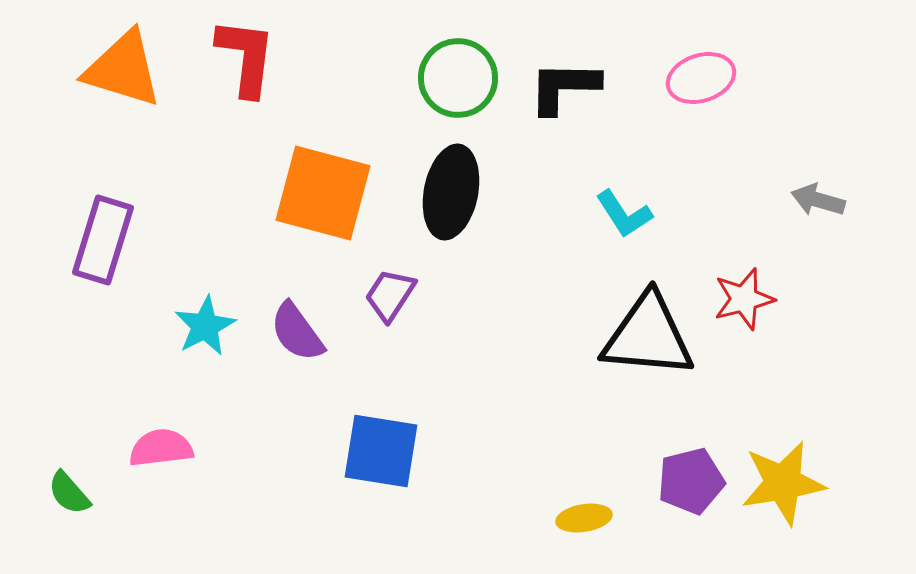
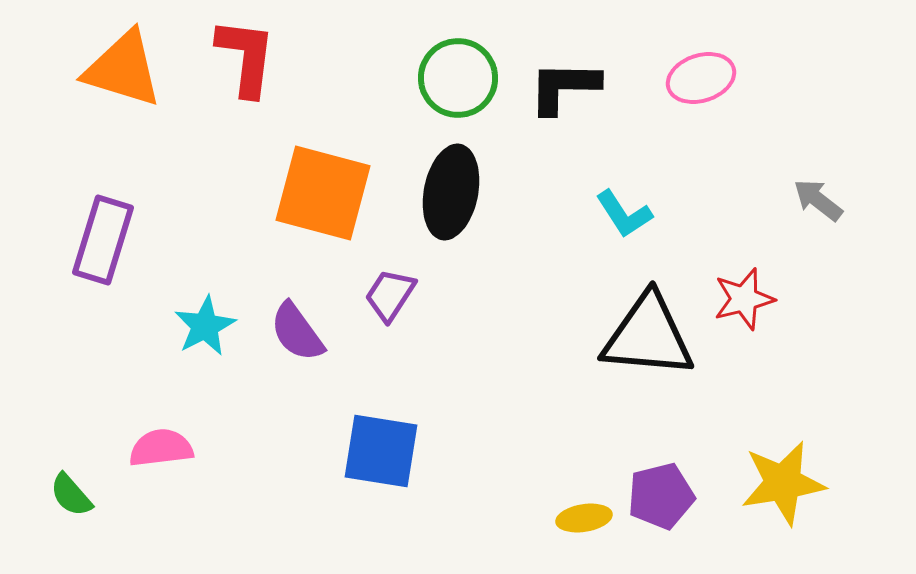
gray arrow: rotated 22 degrees clockwise
purple pentagon: moved 30 px left, 15 px down
green semicircle: moved 2 px right, 2 px down
